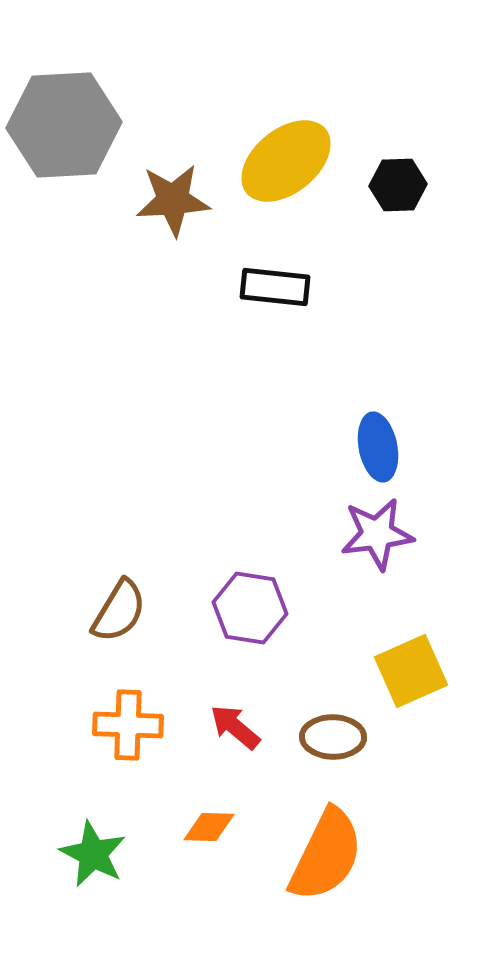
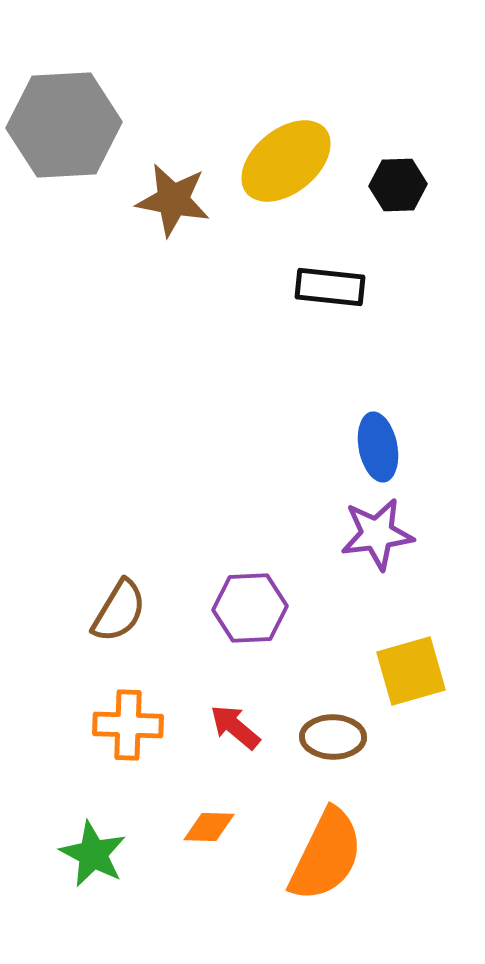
brown star: rotated 14 degrees clockwise
black rectangle: moved 55 px right
purple hexagon: rotated 12 degrees counterclockwise
yellow square: rotated 8 degrees clockwise
